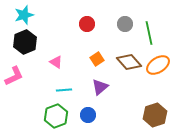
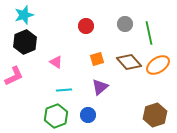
red circle: moved 1 px left, 2 px down
orange square: rotated 16 degrees clockwise
